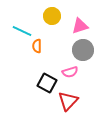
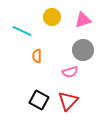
yellow circle: moved 1 px down
pink triangle: moved 3 px right, 6 px up
orange semicircle: moved 10 px down
black square: moved 8 px left, 17 px down
